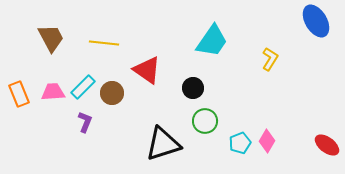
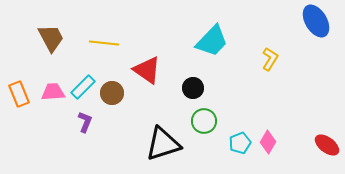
cyan trapezoid: rotated 9 degrees clockwise
green circle: moved 1 px left
pink diamond: moved 1 px right, 1 px down
